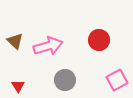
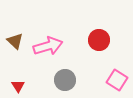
pink square: rotated 30 degrees counterclockwise
